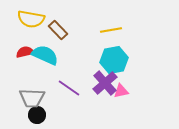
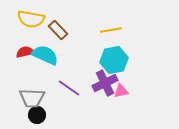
purple cross: rotated 15 degrees clockwise
